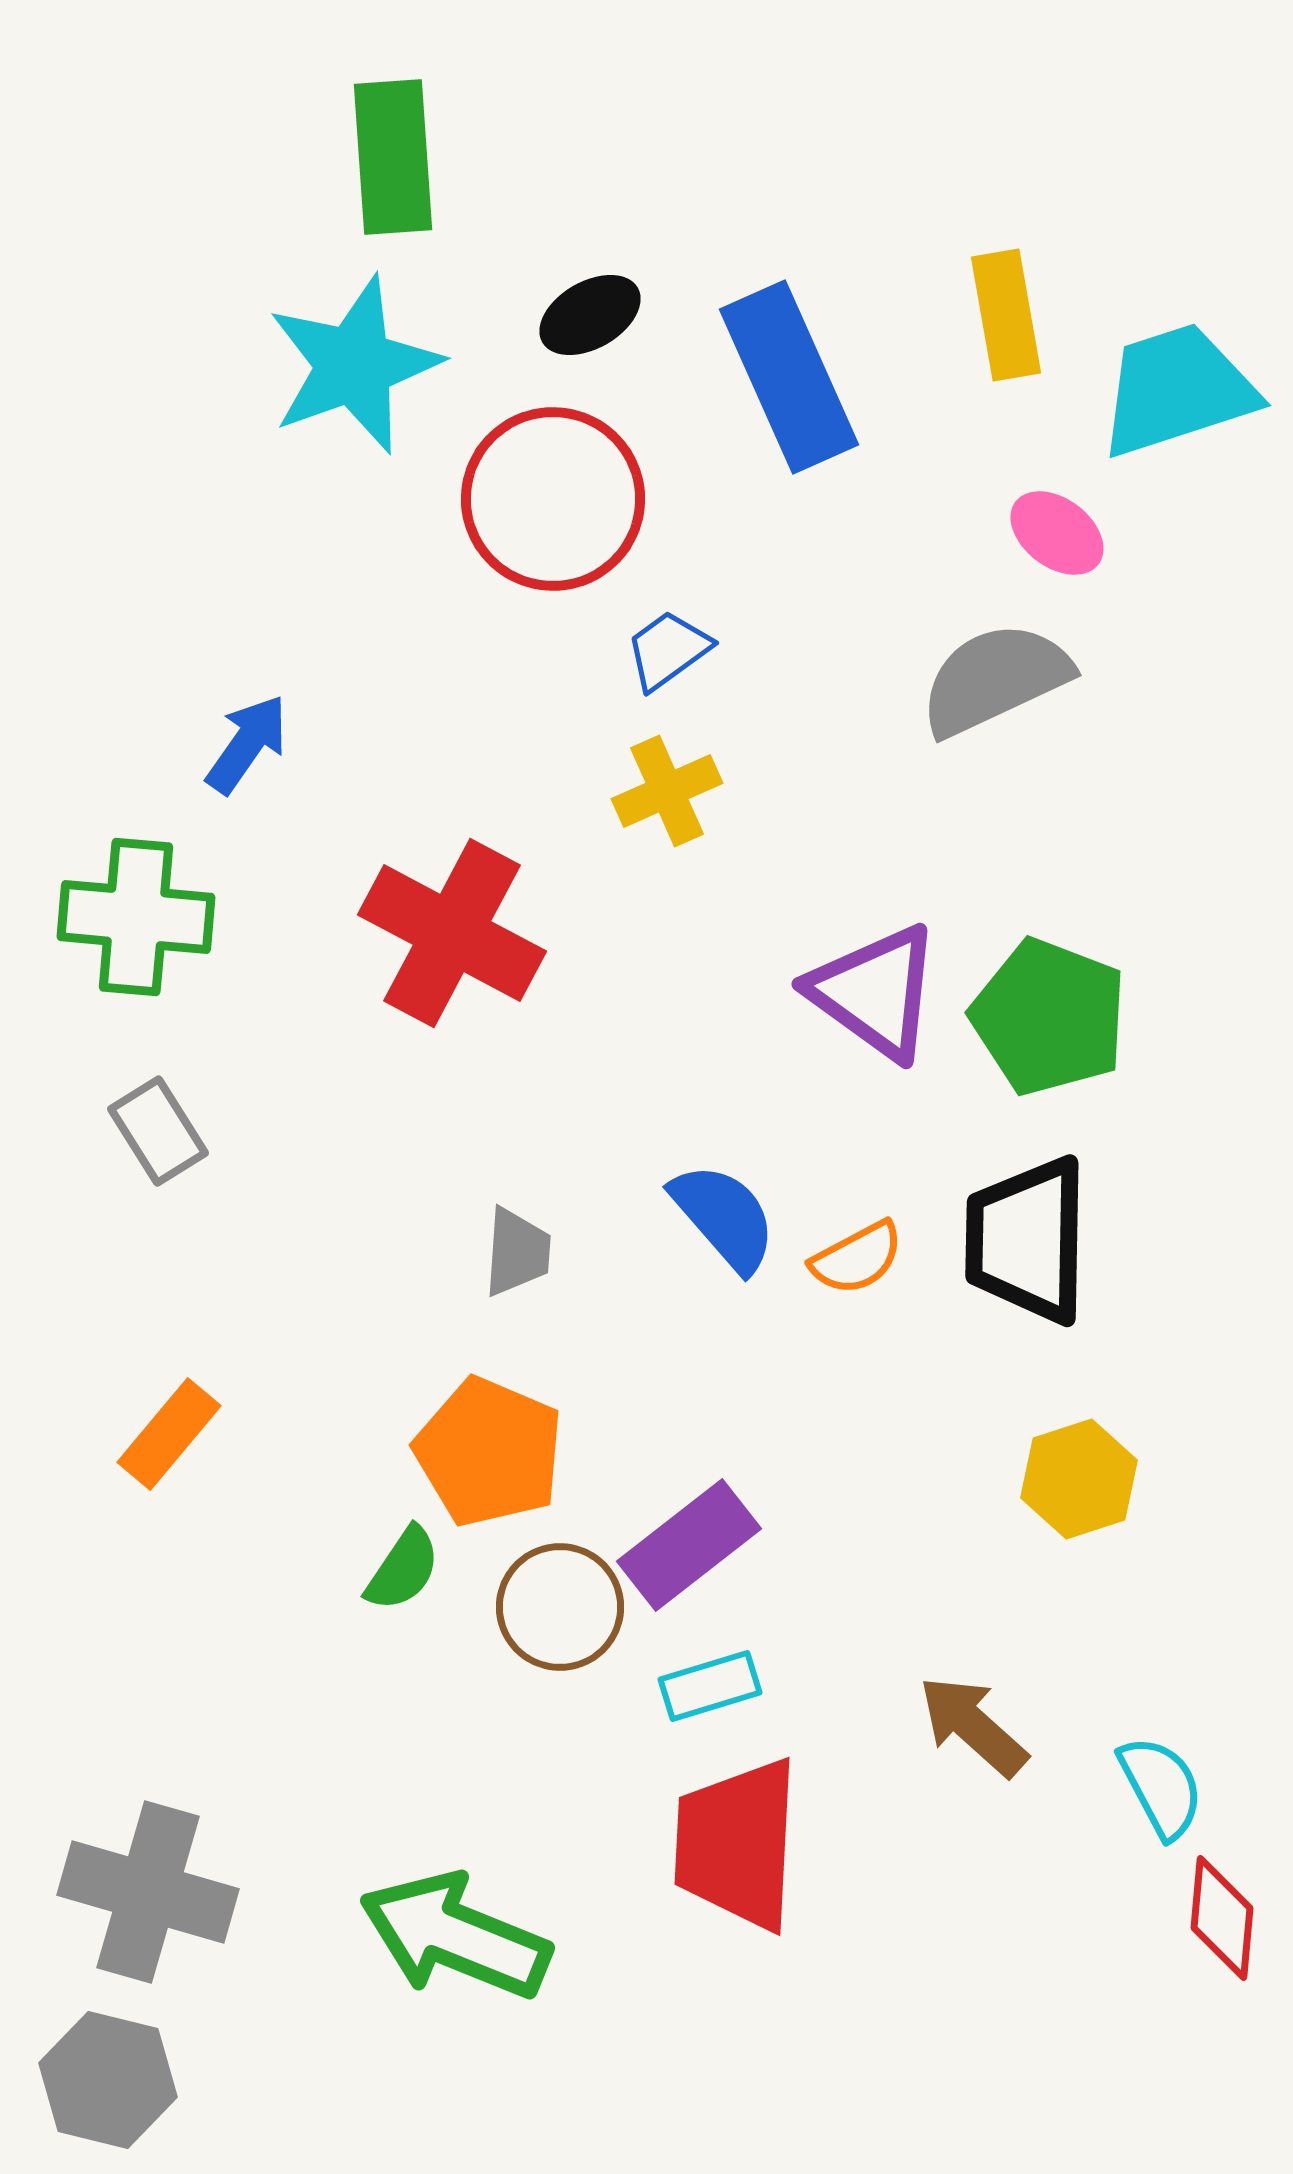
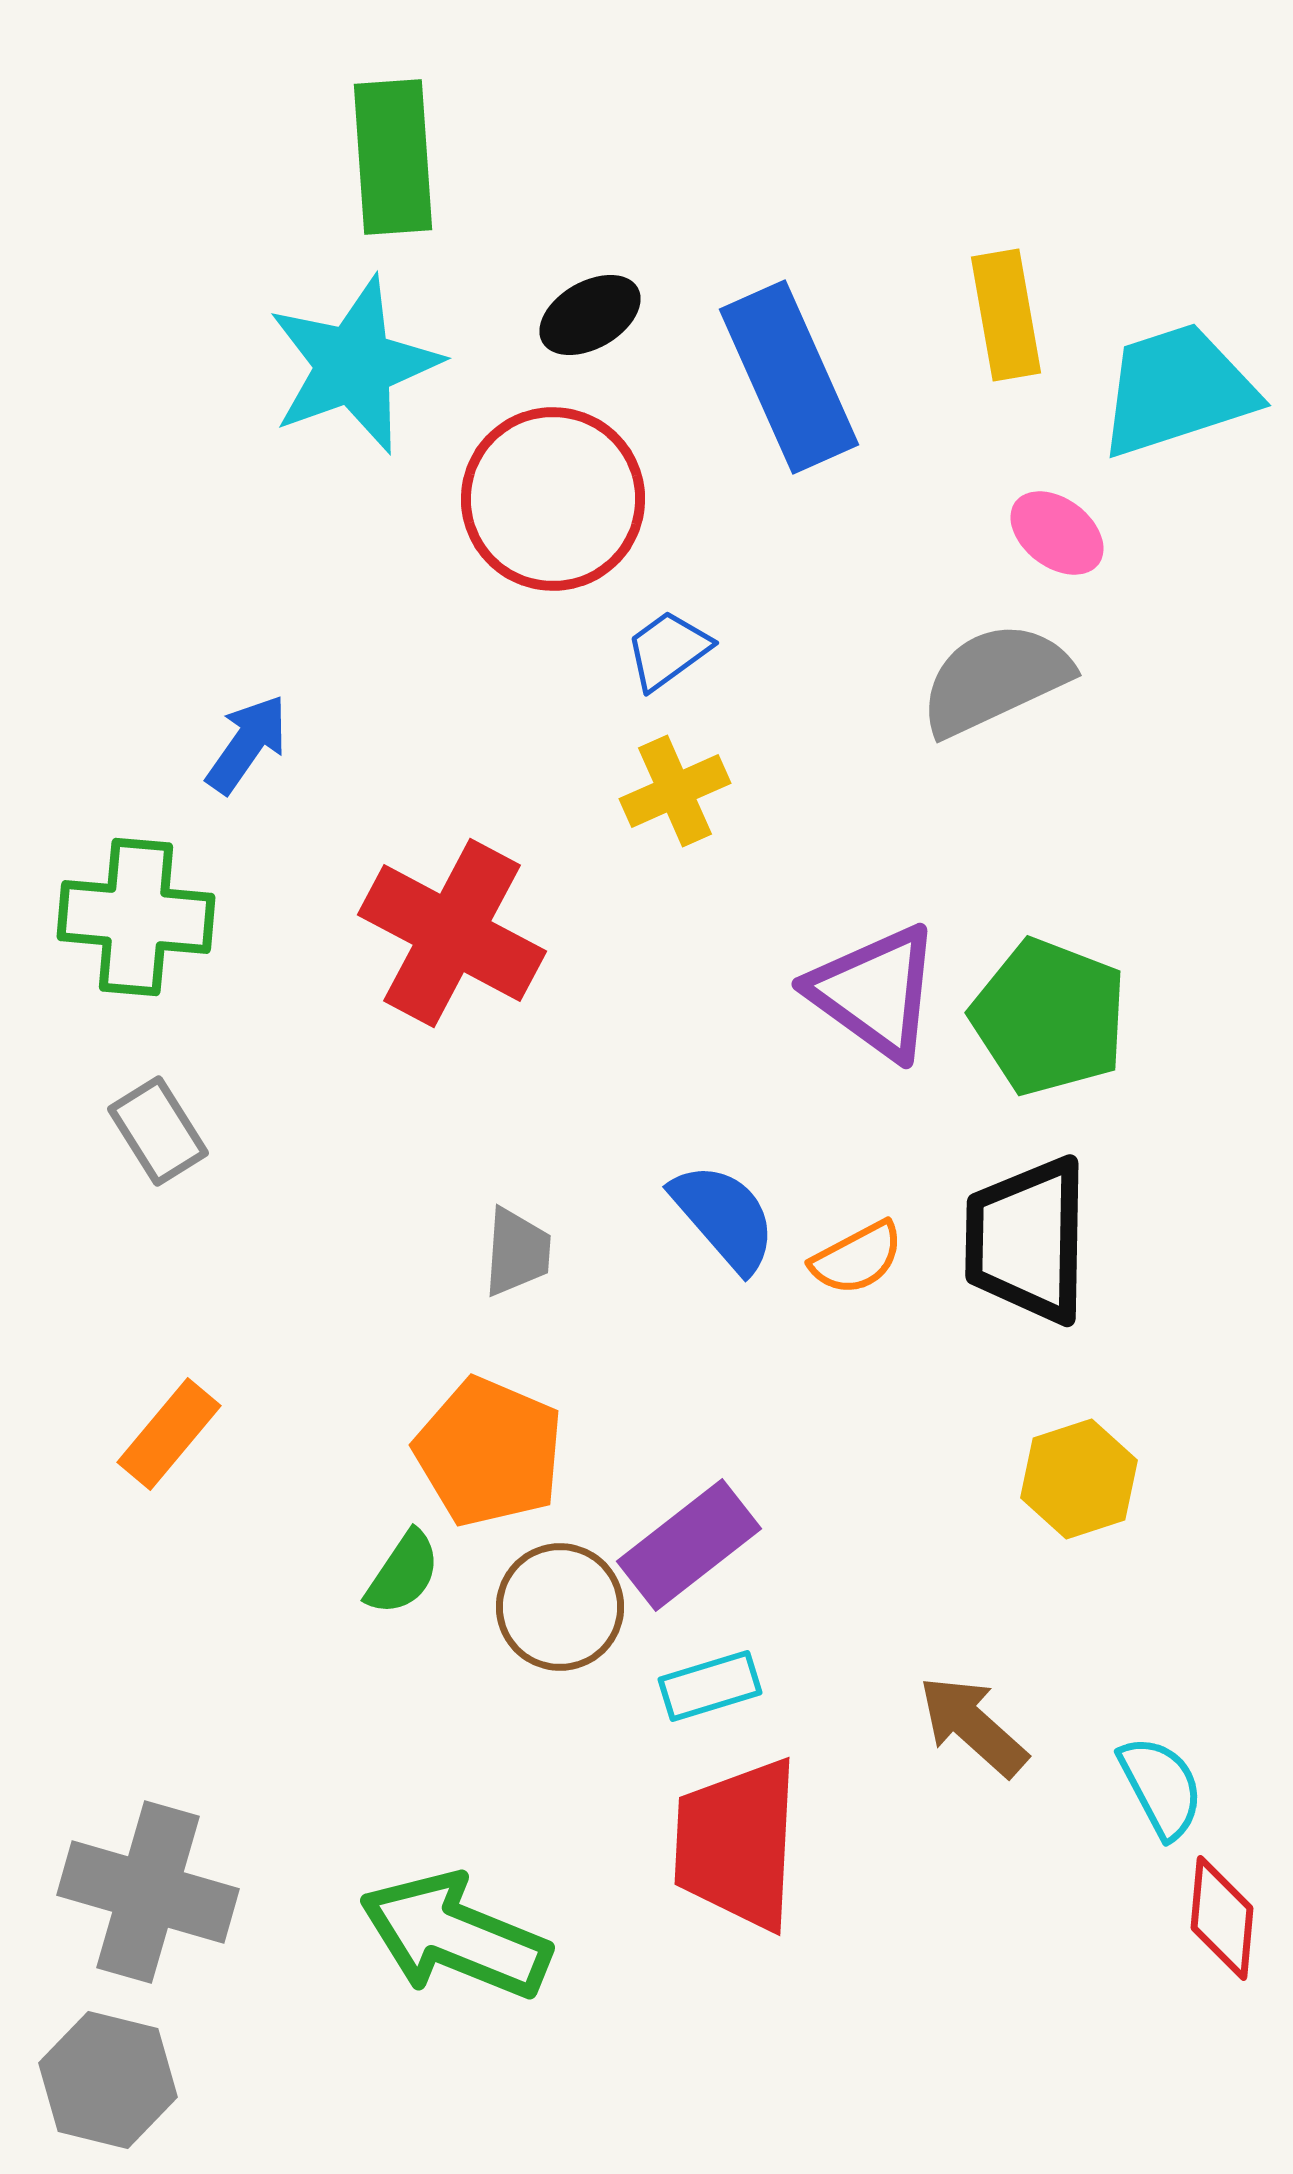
yellow cross: moved 8 px right
green semicircle: moved 4 px down
